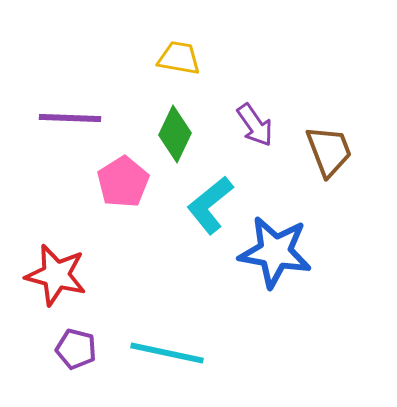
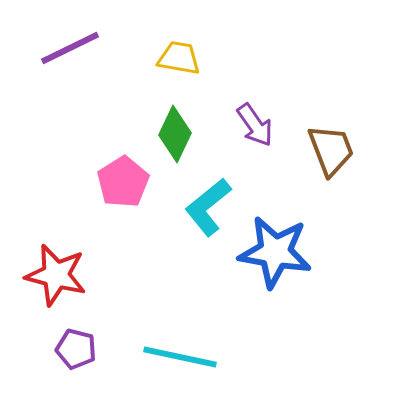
purple line: moved 70 px up; rotated 28 degrees counterclockwise
brown trapezoid: moved 2 px right, 1 px up
cyan L-shape: moved 2 px left, 2 px down
cyan line: moved 13 px right, 4 px down
